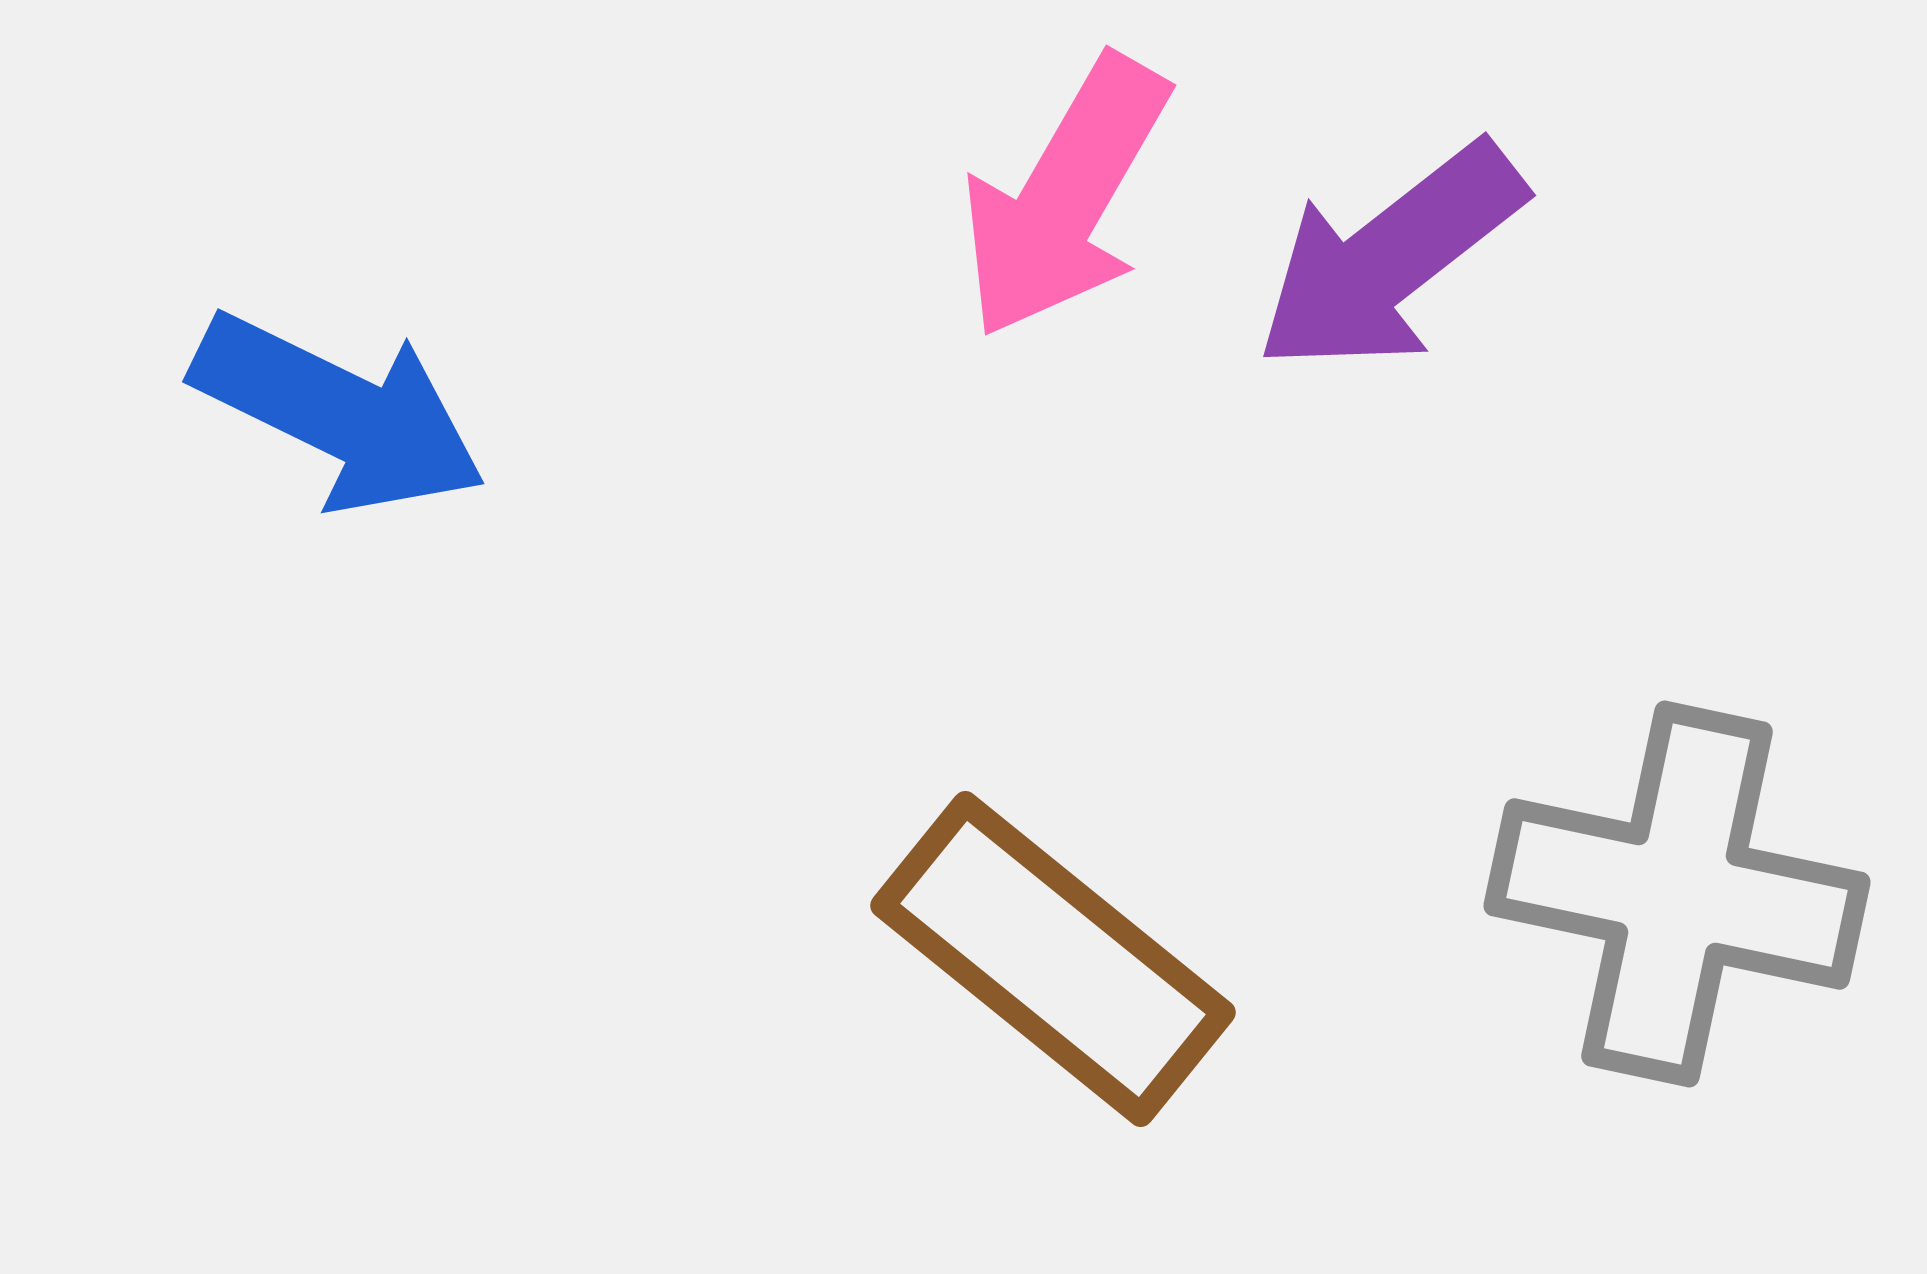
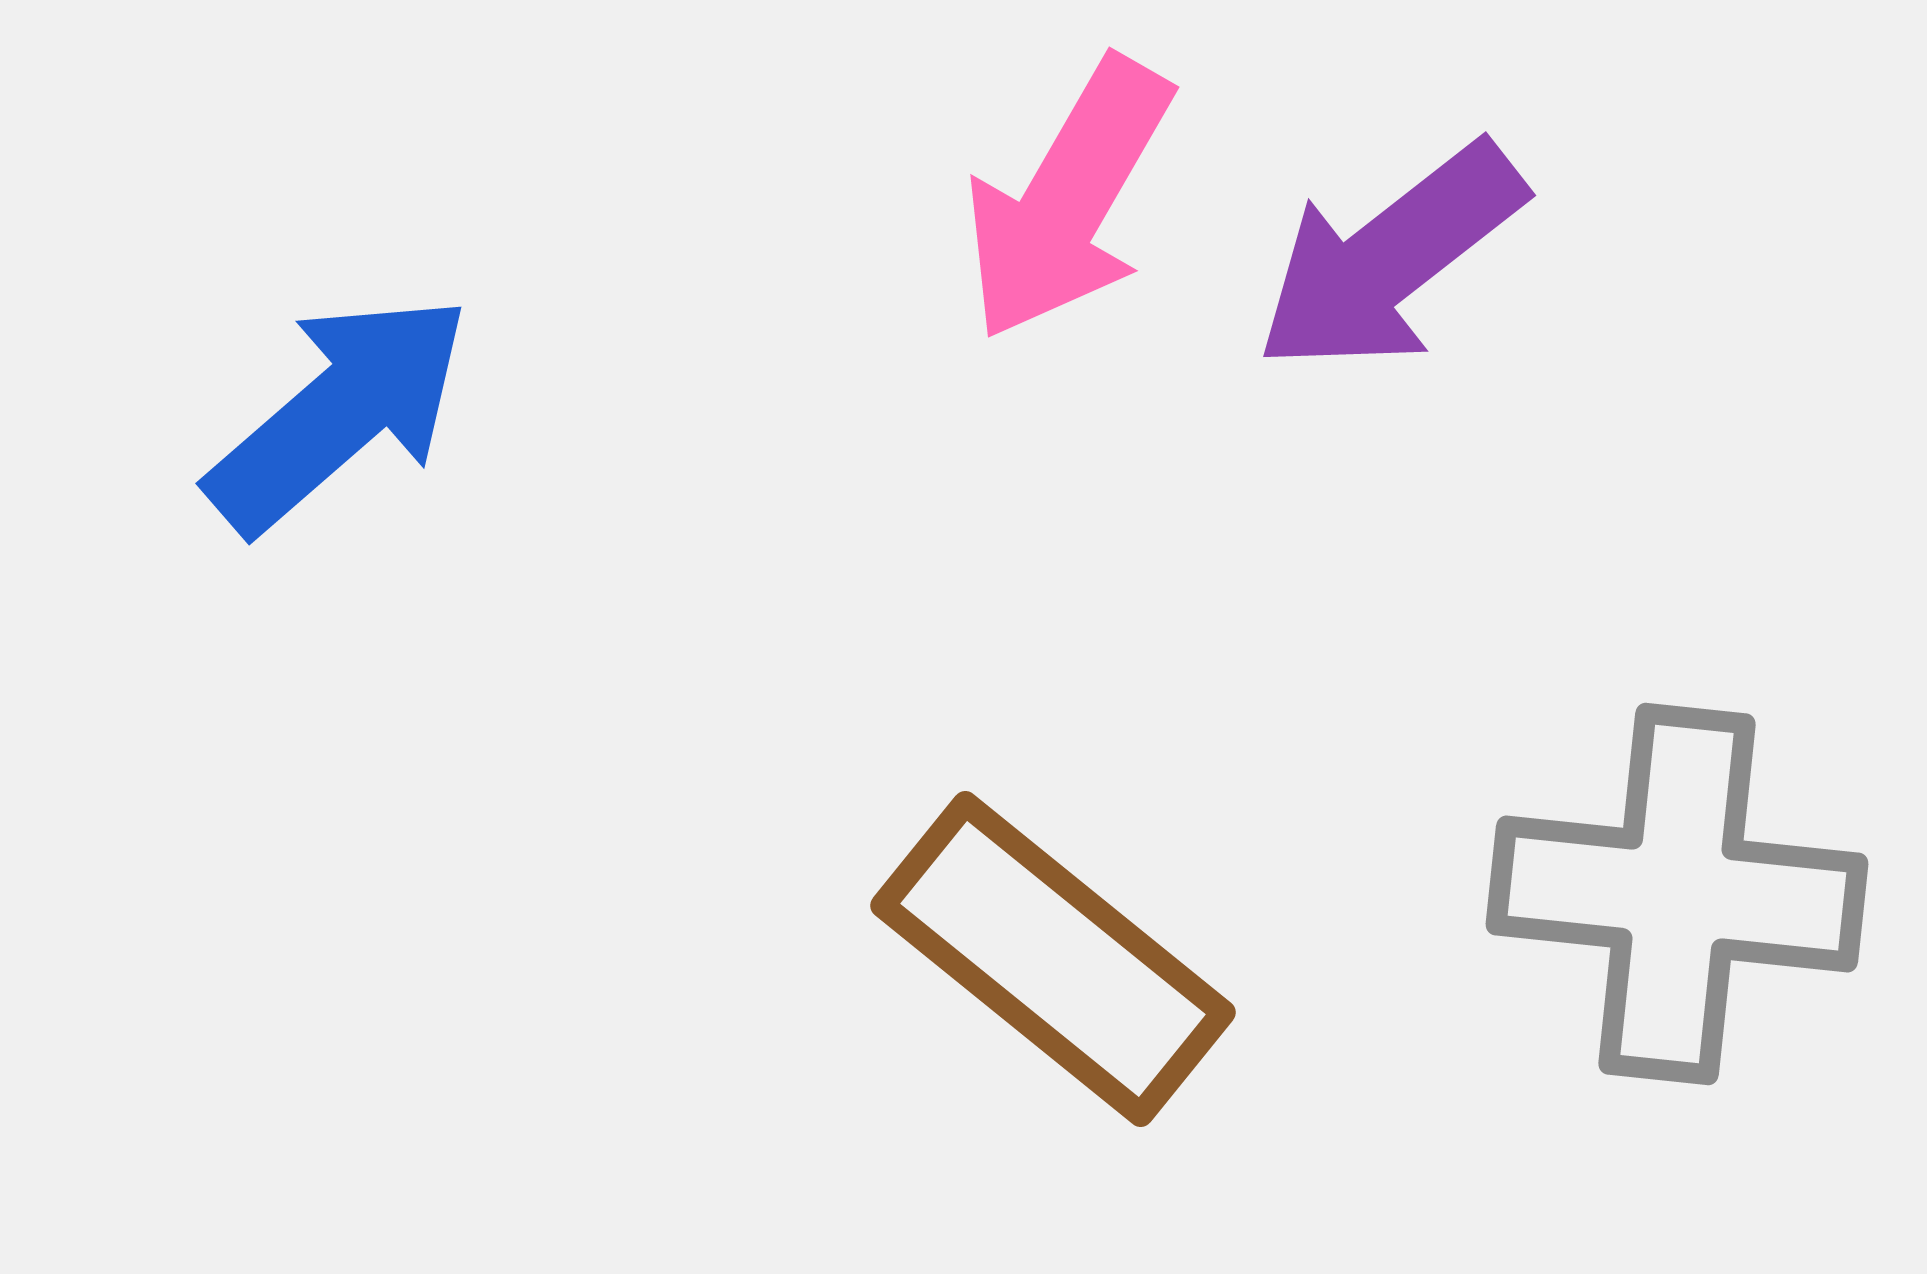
pink arrow: moved 3 px right, 2 px down
blue arrow: rotated 67 degrees counterclockwise
gray cross: rotated 6 degrees counterclockwise
